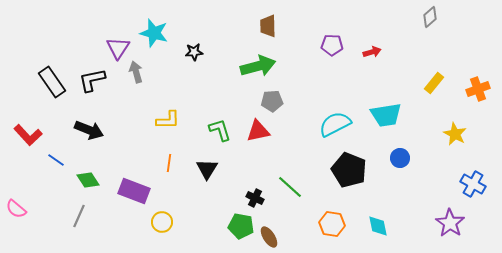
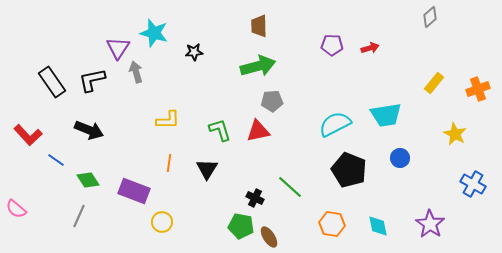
brown trapezoid: moved 9 px left
red arrow: moved 2 px left, 4 px up
purple star: moved 20 px left, 1 px down
